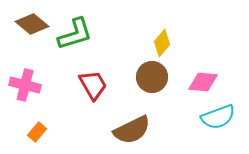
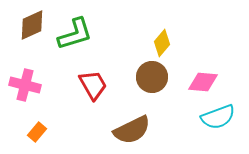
brown diamond: moved 1 px down; rotated 64 degrees counterclockwise
